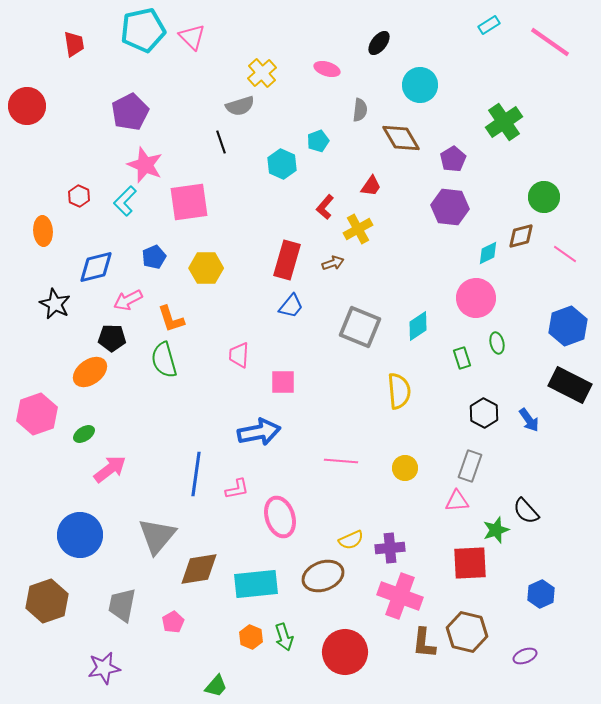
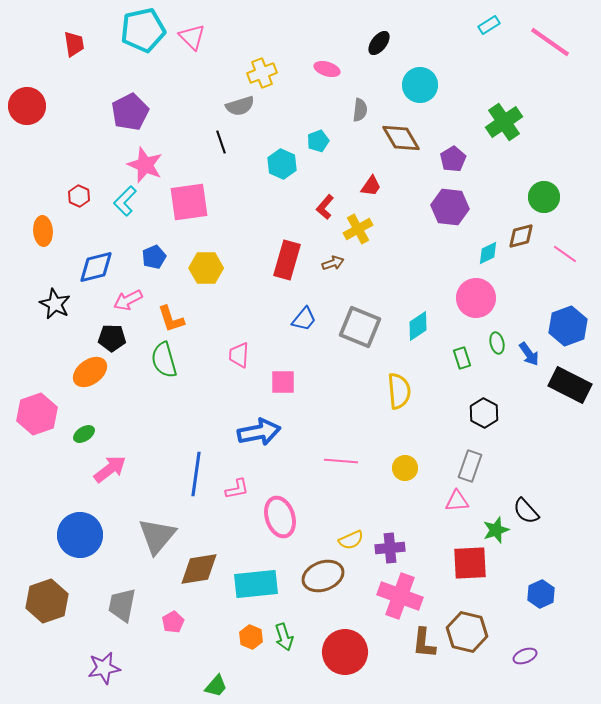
yellow cross at (262, 73): rotated 20 degrees clockwise
blue trapezoid at (291, 306): moved 13 px right, 13 px down
blue arrow at (529, 420): moved 66 px up
